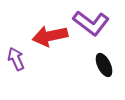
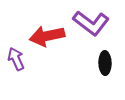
red arrow: moved 3 px left
black ellipse: moved 1 px right, 2 px up; rotated 25 degrees clockwise
